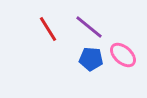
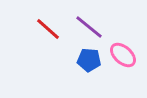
red line: rotated 16 degrees counterclockwise
blue pentagon: moved 2 px left, 1 px down
